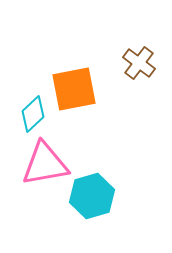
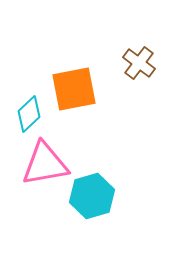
cyan diamond: moved 4 px left
